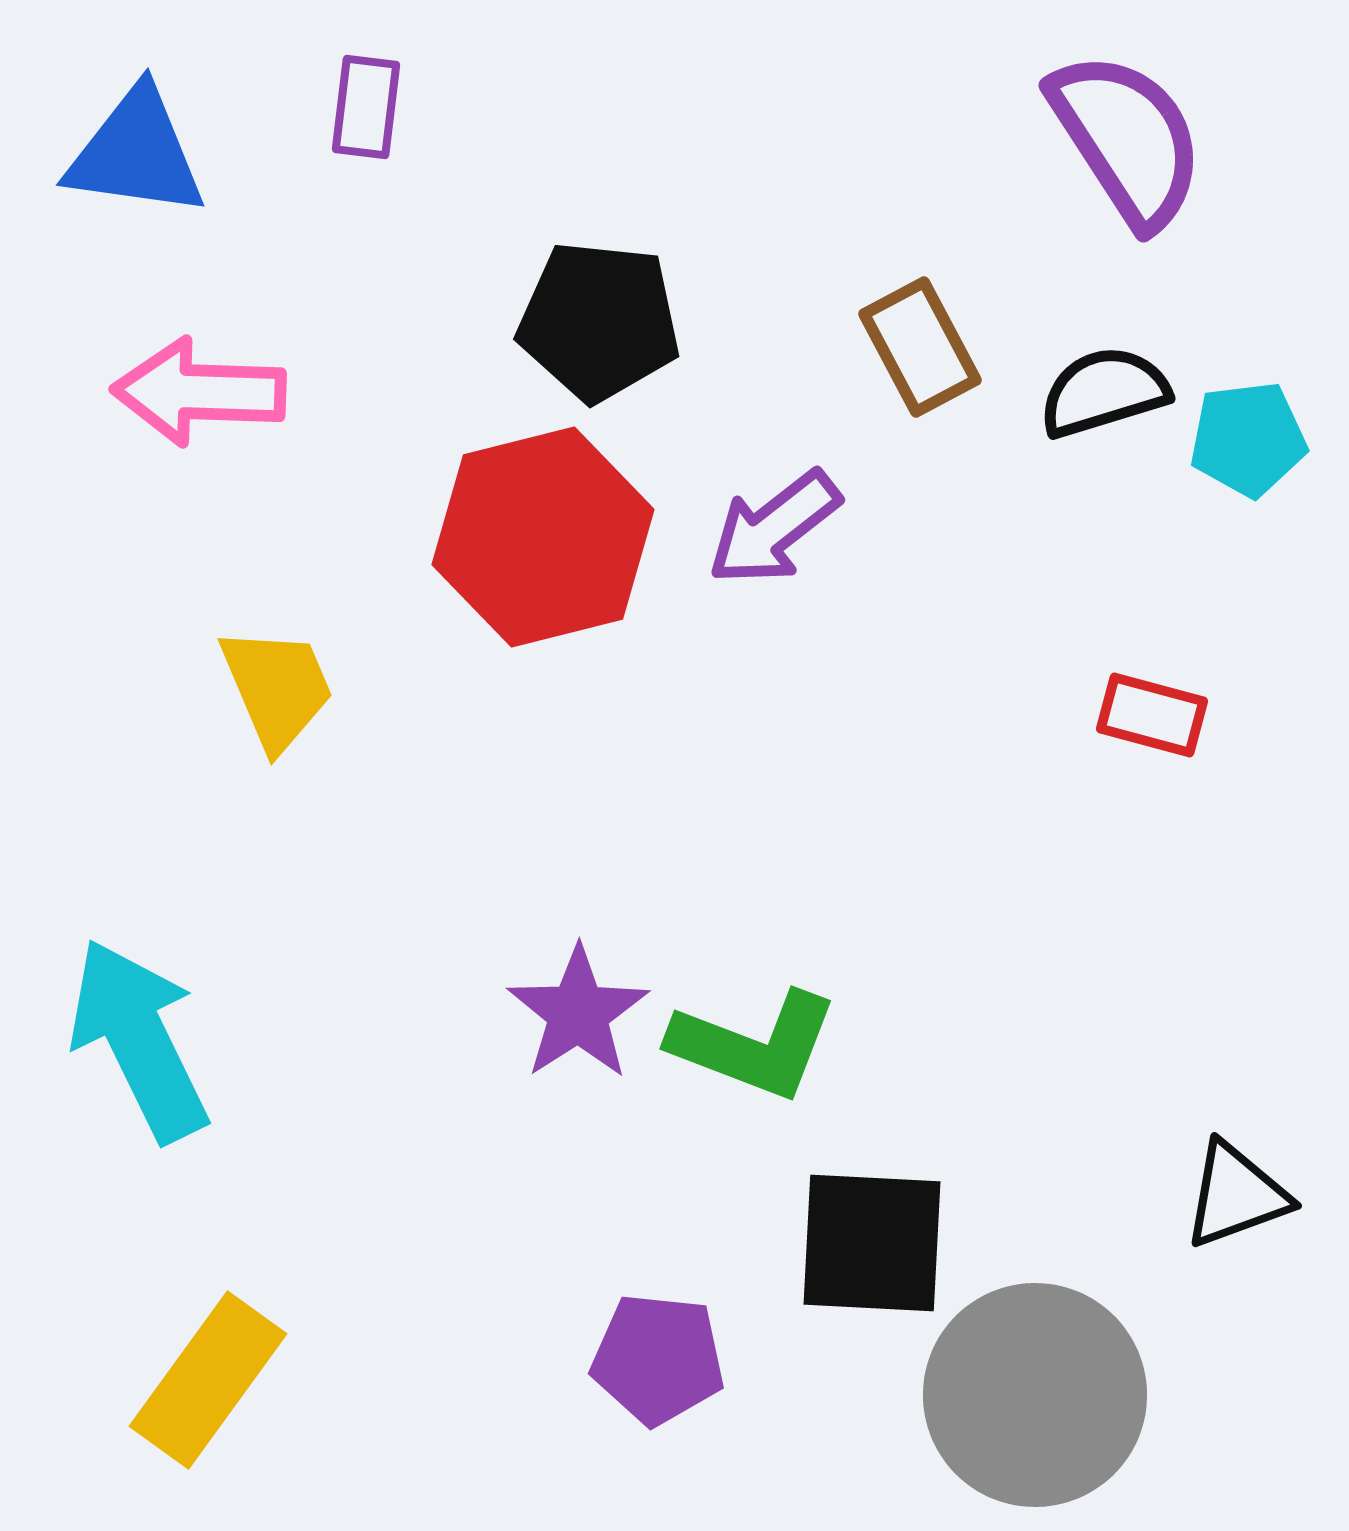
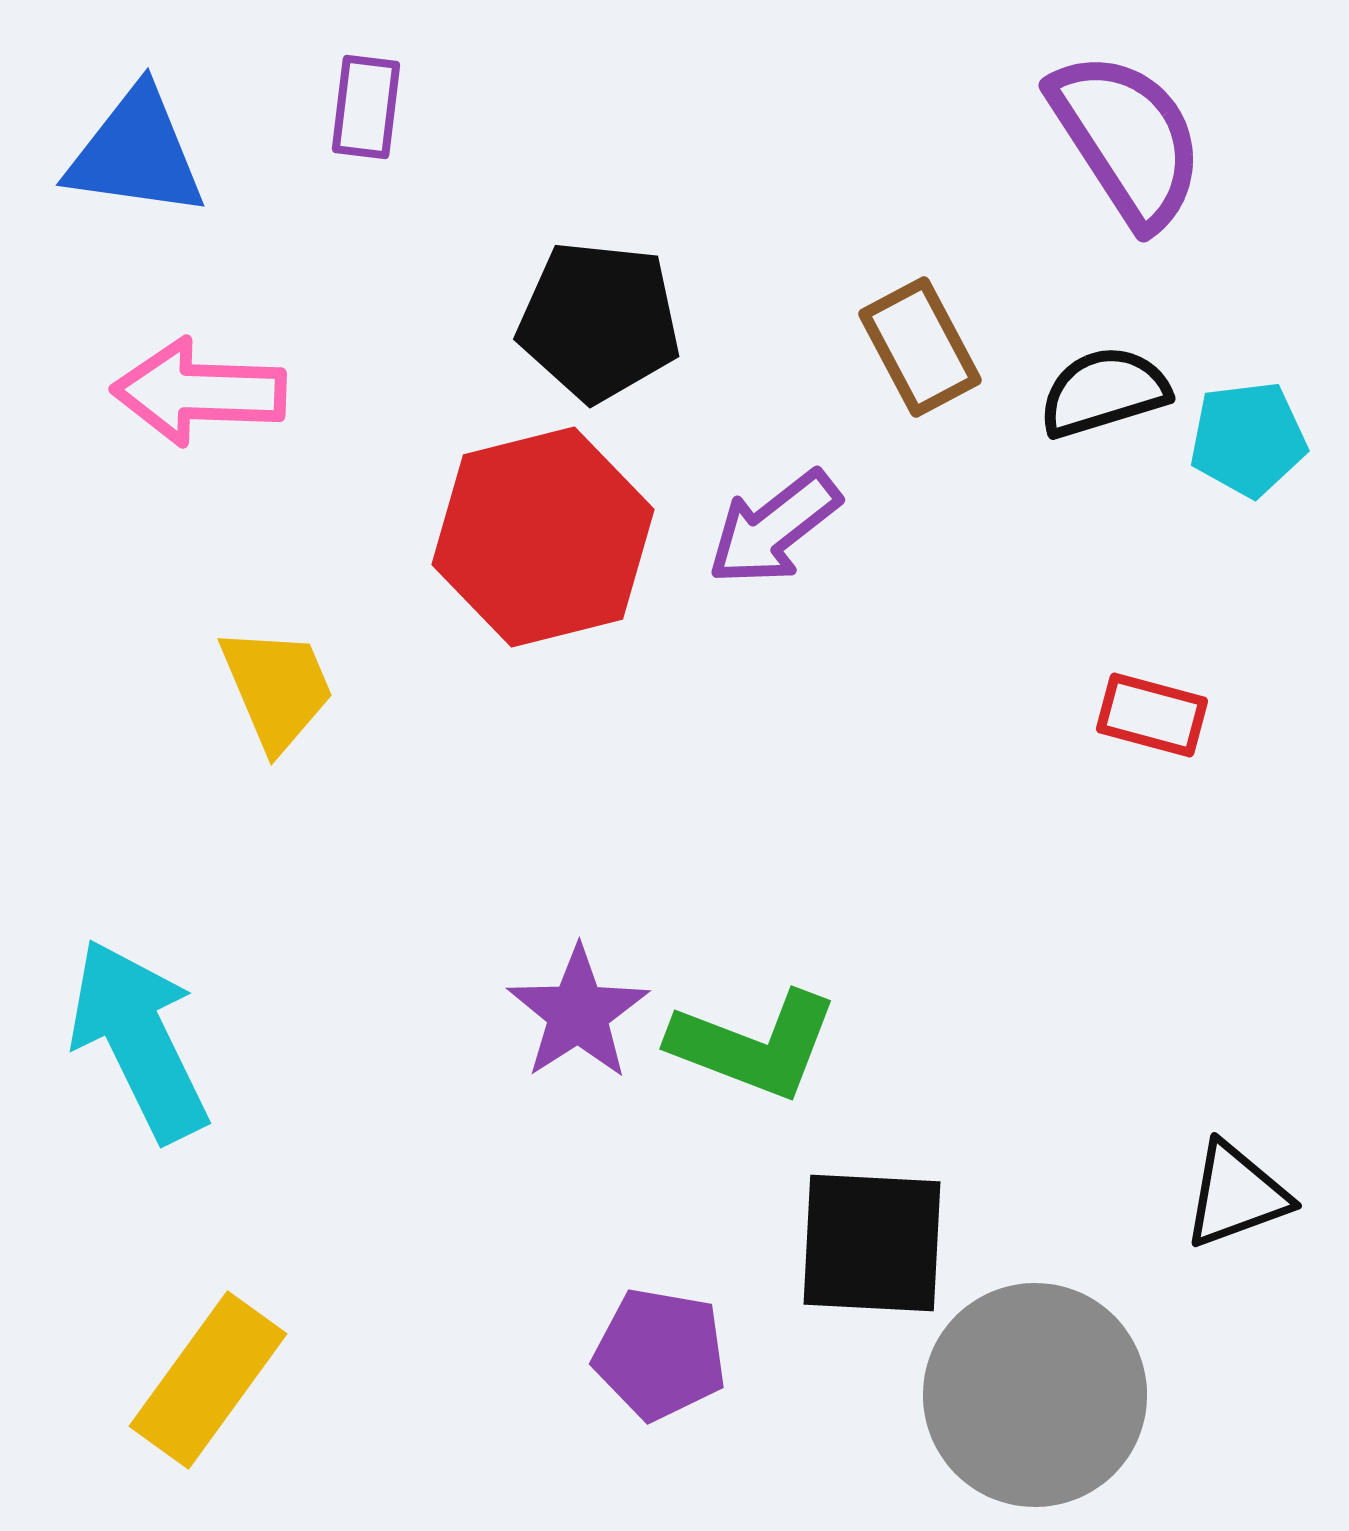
purple pentagon: moved 2 px right, 5 px up; rotated 4 degrees clockwise
